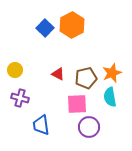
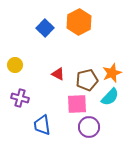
orange hexagon: moved 7 px right, 3 px up
yellow circle: moved 5 px up
brown pentagon: moved 1 px right, 2 px down
cyan semicircle: rotated 126 degrees counterclockwise
blue trapezoid: moved 1 px right
